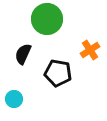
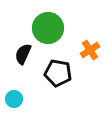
green circle: moved 1 px right, 9 px down
